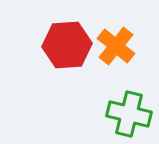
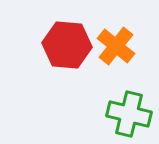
red hexagon: rotated 9 degrees clockwise
